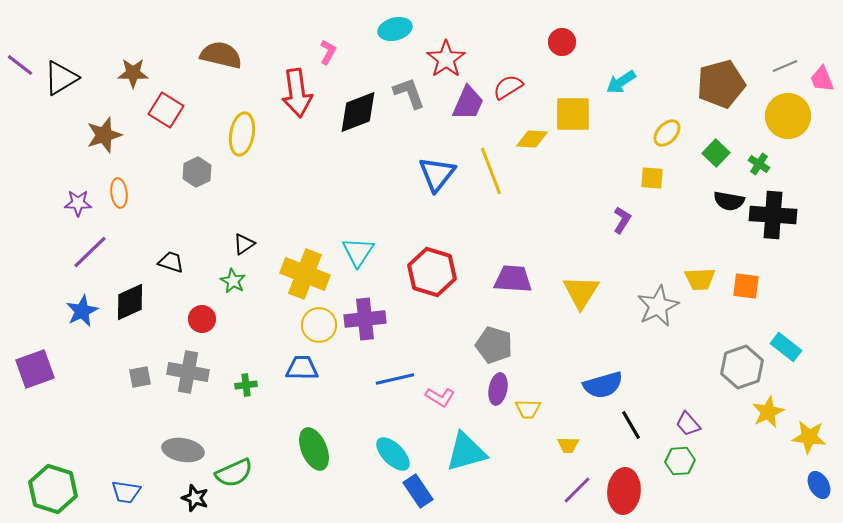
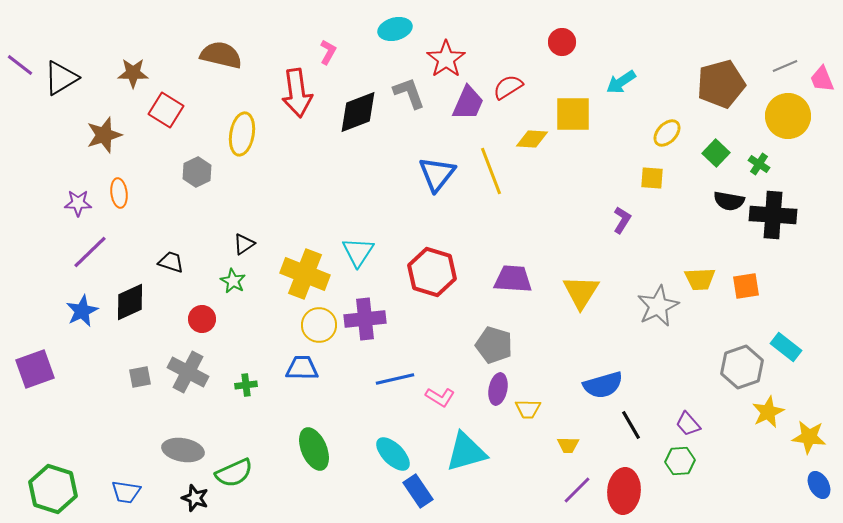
orange square at (746, 286): rotated 16 degrees counterclockwise
gray cross at (188, 372): rotated 18 degrees clockwise
